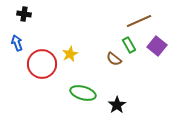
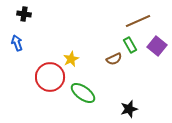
brown line: moved 1 px left
green rectangle: moved 1 px right
yellow star: moved 1 px right, 5 px down
brown semicircle: rotated 63 degrees counterclockwise
red circle: moved 8 px right, 13 px down
green ellipse: rotated 20 degrees clockwise
black star: moved 12 px right, 4 px down; rotated 18 degrees clockwise
